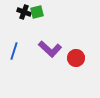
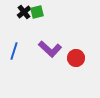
black cross: rotated 32 degrees clockwise
